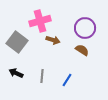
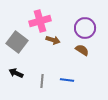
gray line: moved 5 px down
blue line: rotated 64 degrees clockwise
